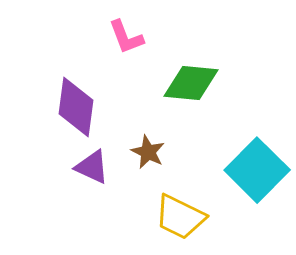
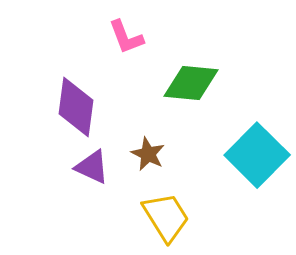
brown star: moved 2 px down
cyan square: moved 15 px up
yellow trapezoid: moved 14 px left; rotated 148 degrees counterclockwise
